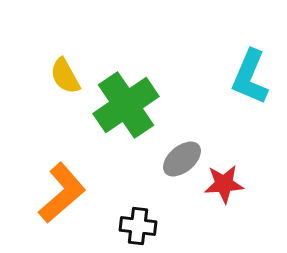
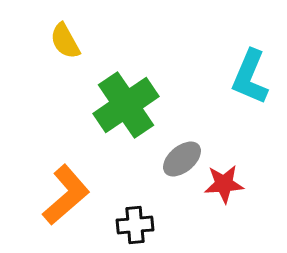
yellow semicircle: moved 35 px up
orange L-shape: moved 4 px right, 2 px down
black cross: moved 3 px left, 1 px up; rotated 12 degrees counterclockwise
